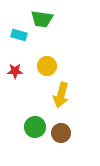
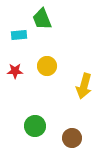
green trapezoid: rotated 60 degrees clockwise
cyan rectangle: rotated 21 degrees counterclockwise
yellow arrow: moved 23 px right, 9 px up
green circle: moved 1 px up
brown circle: moved 11 px right, 5 px down
